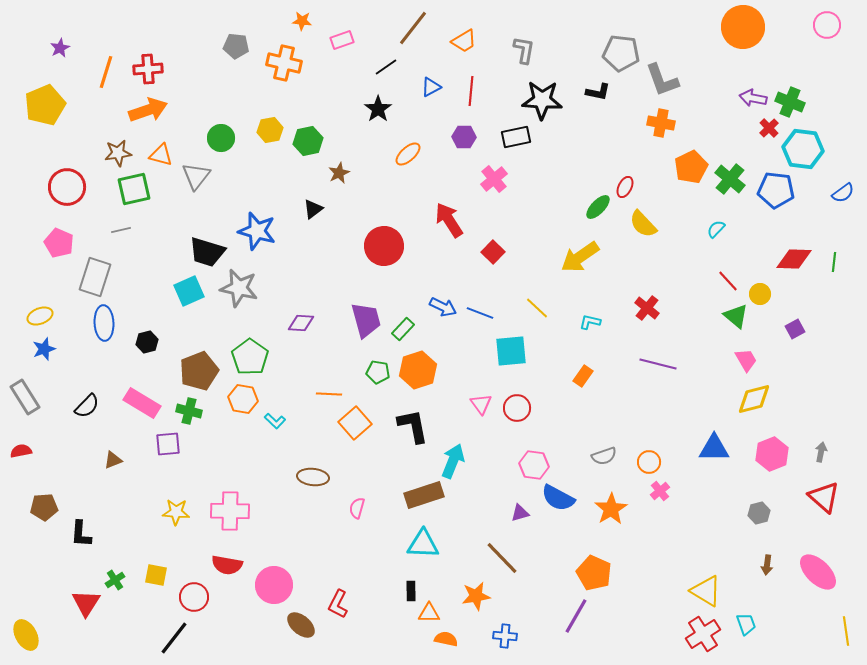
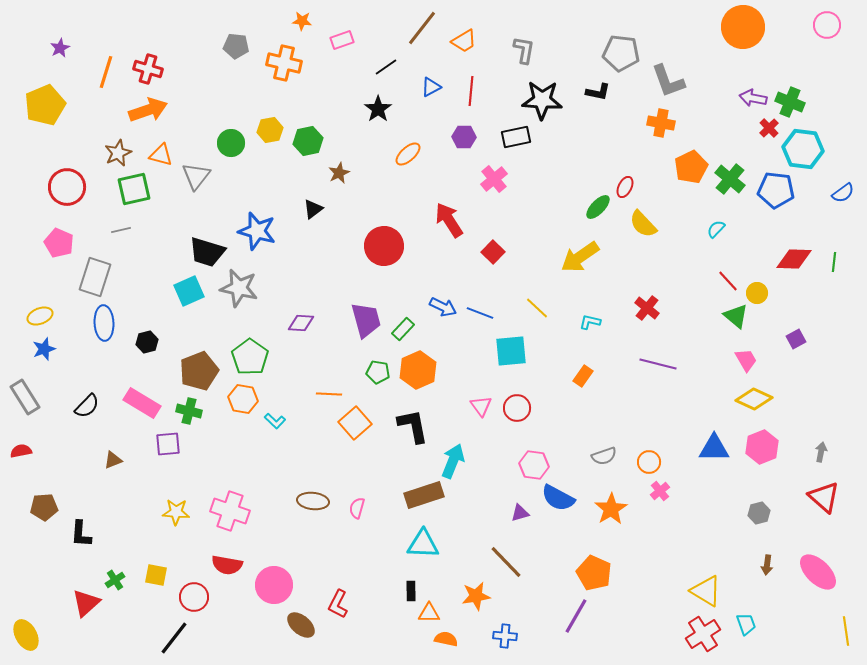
brown line at (413, 28): moved 9 px right
red cross at (148, 69): rotated 20 degrees clockwise
gray L-shape at (662, 80): moved 6 px right, 1 px down
green circle at (221, 138): moved 10 px right, 5 px down
brown star at (118, 153): rotated 16 degrees counterclockwise
yellow circle at (760, 294): moved 3 px left, 1 px up
purple square at (795, 329): moved 1 px right, 10 px down
orange hexagon at (418, 370): rotated 6 degrees counterclockwise
yellow diamond at (754, 399): rotated 39 degrees clockwise
pink triangle at (481, 404): moved 2 px down
pink hexagon at (772, 454): moved 10 px left, 7 px up
brown ellipse at (313, 477): moved 24 px down
pink cross at (230, 511): rotated 18 degrees clockwise
brown line at (502, 558): moved 4 px right, 4 px down
red triangle at (86, 603): rotated 16 degrees clockwise
